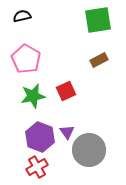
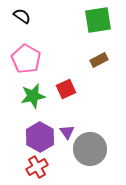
black semicircle: rotated 48 degrees clockwise
red square: moved 2 px up
purple hexagon: rotated 8 degrees clockwise
gray circle: moved 1 px right, 1 px up
